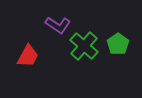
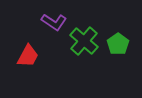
purple L-shape: moved 4 px left, 3 px up
green cross: moved 5 px up
